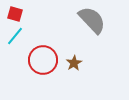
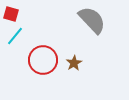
red square: moved 4 px left
